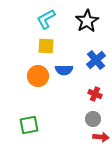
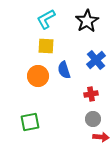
blue semicircle: rotated 72 degrees clockwise
red cross: moved 4 px left; rotated 32 degrees counterclockwise
green square: moved 1 px right, 3 px up
